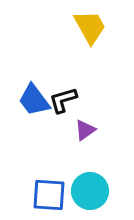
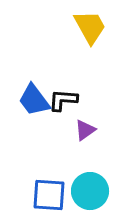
black L-shape: rotated 20 degrees clockwise
